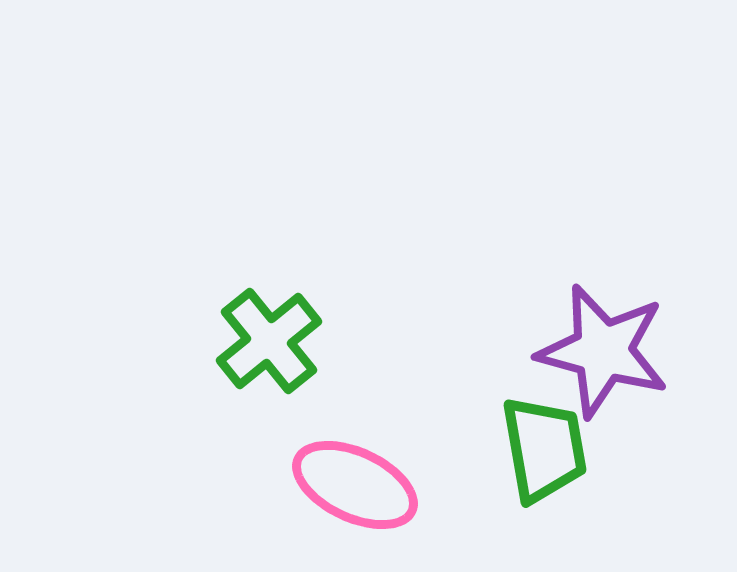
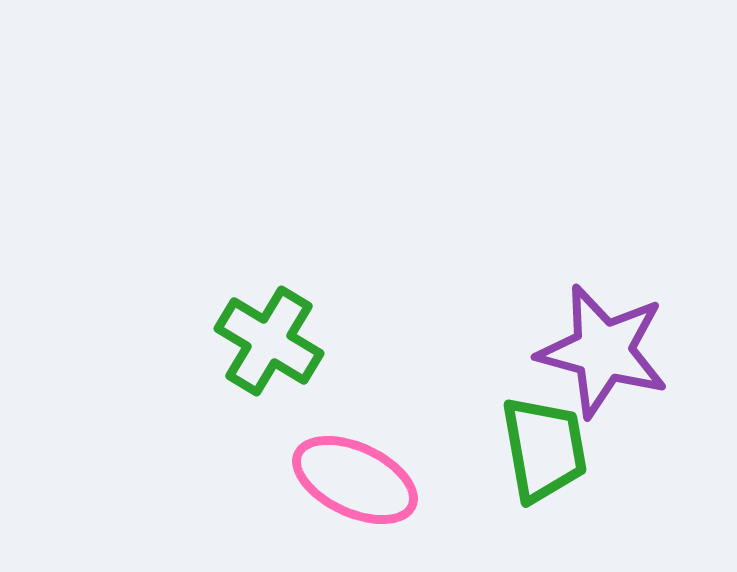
green cross: rotated 20 degrees counterclockwise
pink ellipse: moved 5 px up
